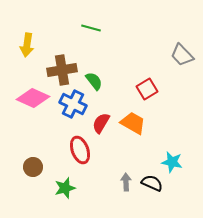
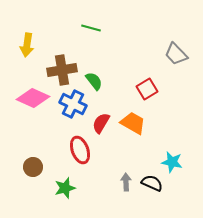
gray trapezoid: moved 6 px left, 1 px up
